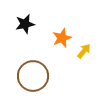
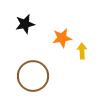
orange star: rotated 12 degrees clockwise
yellow arrow: moved 2 px left; rotated 42 degrees counterclockwise
